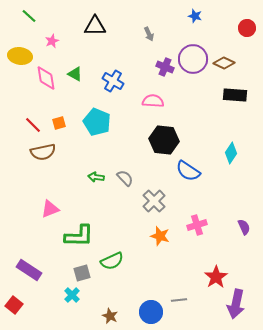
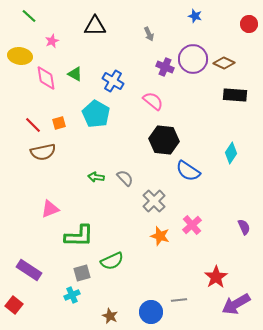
red circle: moved 2 px right, 4 px up
pink semicircle: rotated 35 degrees clockwise
cyan pentagon: moved 1 px left, 8 px up; rotated 8 degrees clockwise
pink cross: moved 5 px left; rotated 24 degrees counterclockwise
cyan cross: rotated 21 degrees clockwise
purple arrow: rotated 48 degrees clockwise
